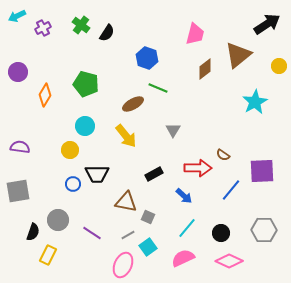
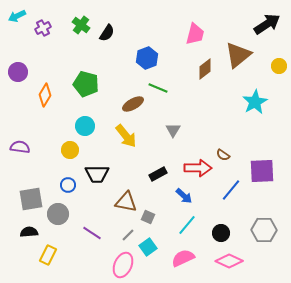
blue hexagon at (147, 58): rotated 20 degrees clockwise
black rectangle at (154, 174): moved 4 px right
blue circle at (73, 184): moved 5 px left, 1 px down
gray square at (18, 191): moved 13 px right, 8 px down
gray circle at (58, 220): moved 6 px up
cyan line at (187, 228): moved 3 px up
black semicircle at (33, 232): moved 4 px left; rotated 114 degrees counterclockwise
gray line at (128, 235): rotated 16 degrees counterclockwise
